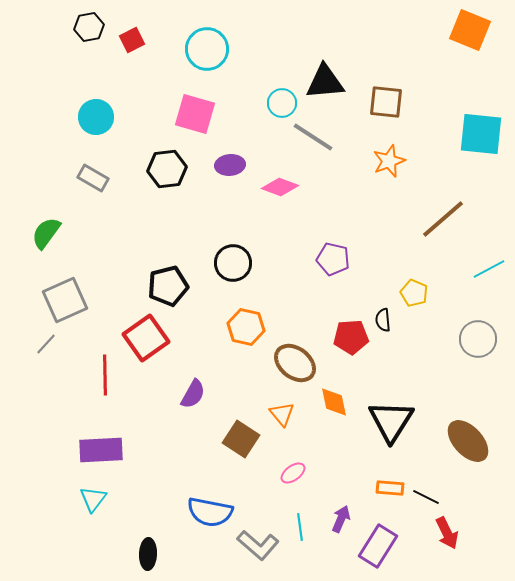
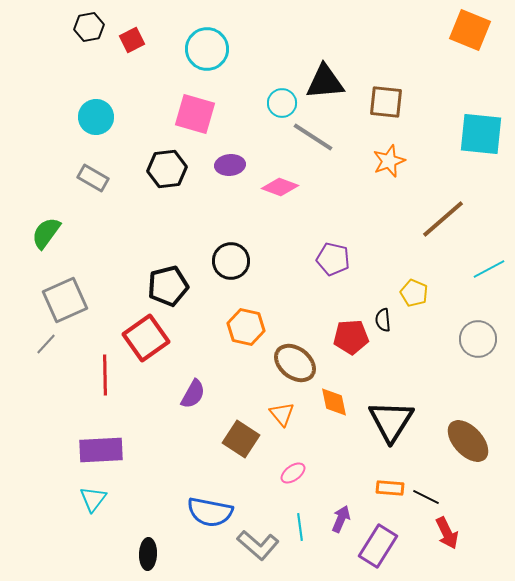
black circle at (233, 263): moved 2 px left, 2 px up
